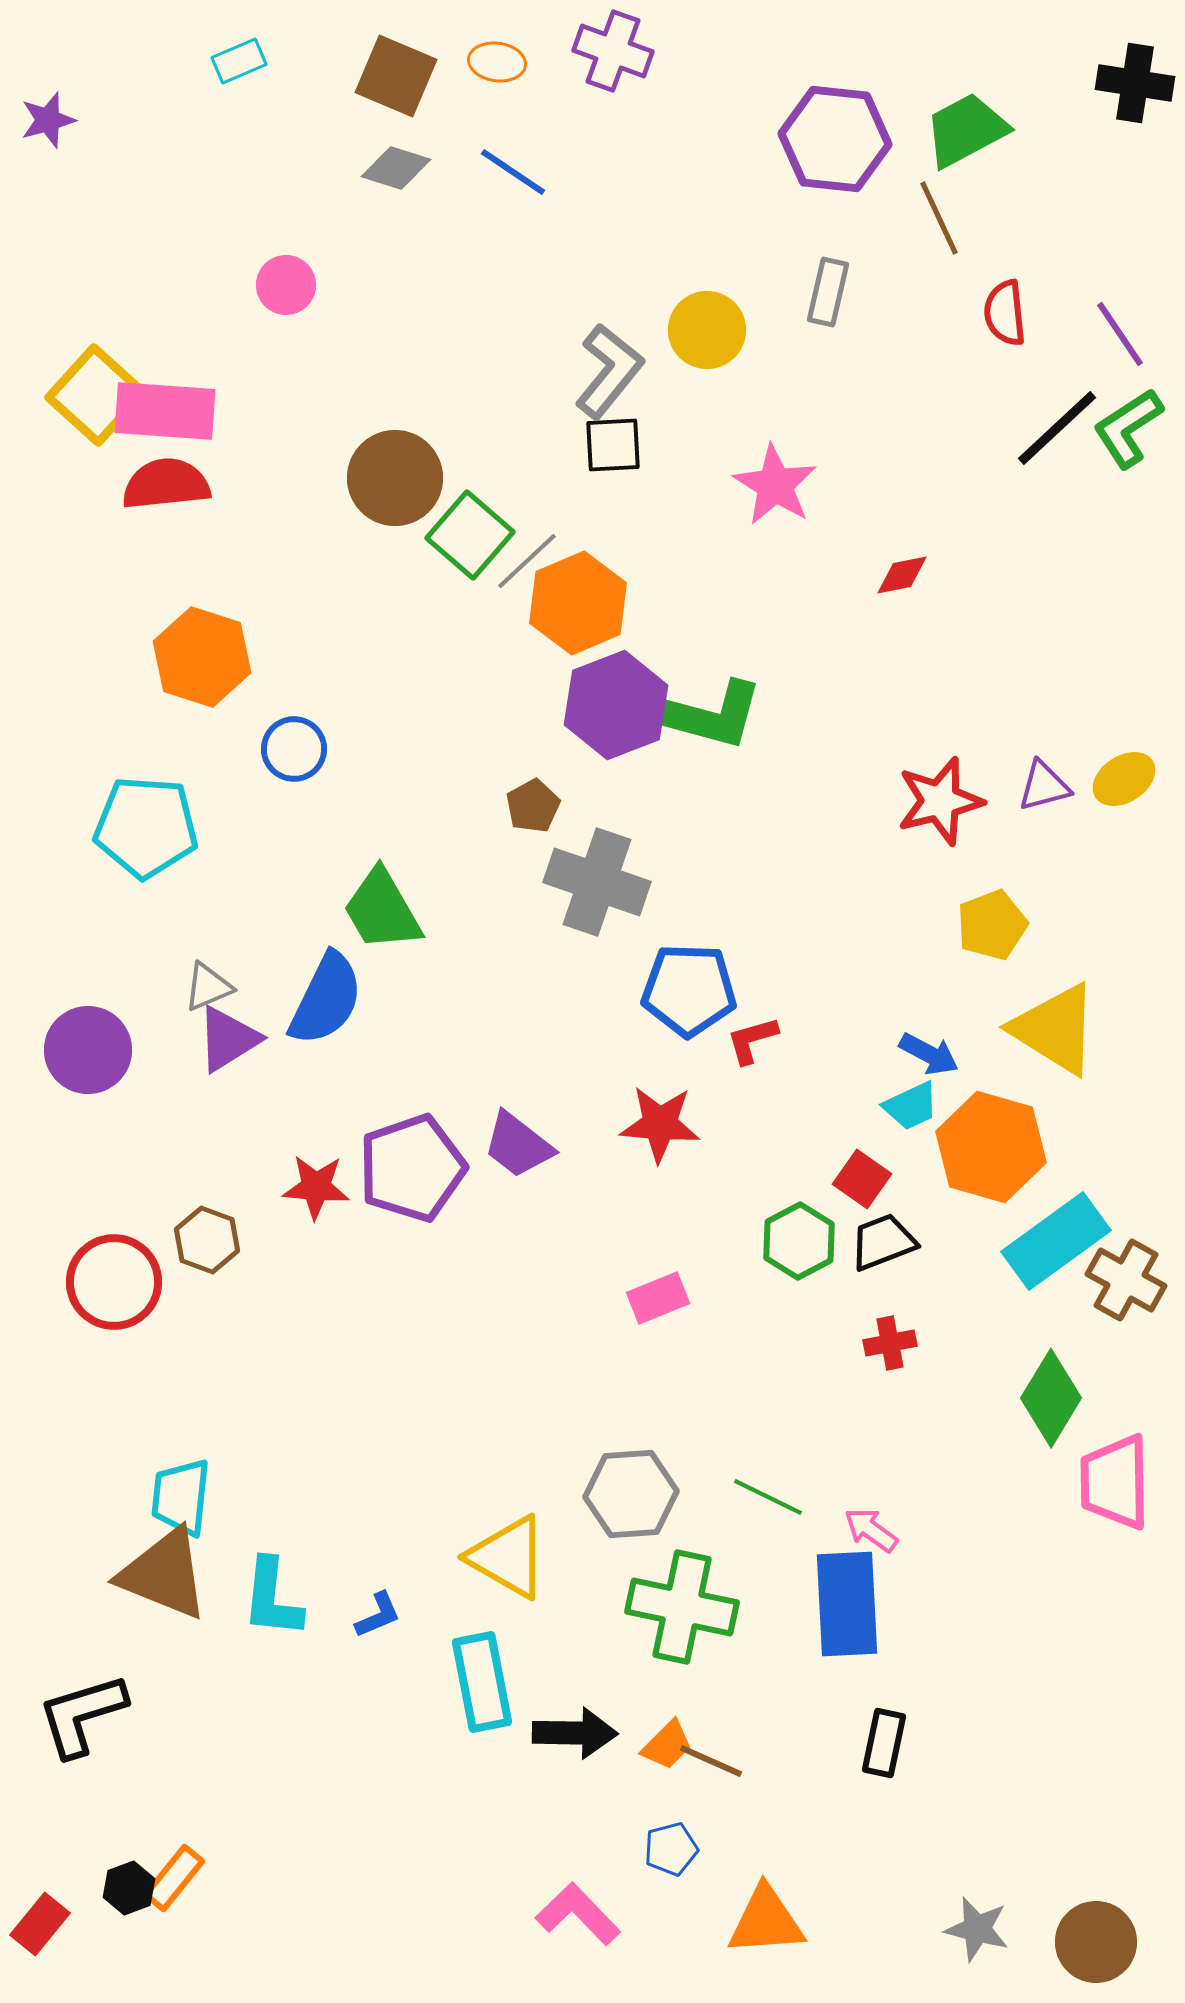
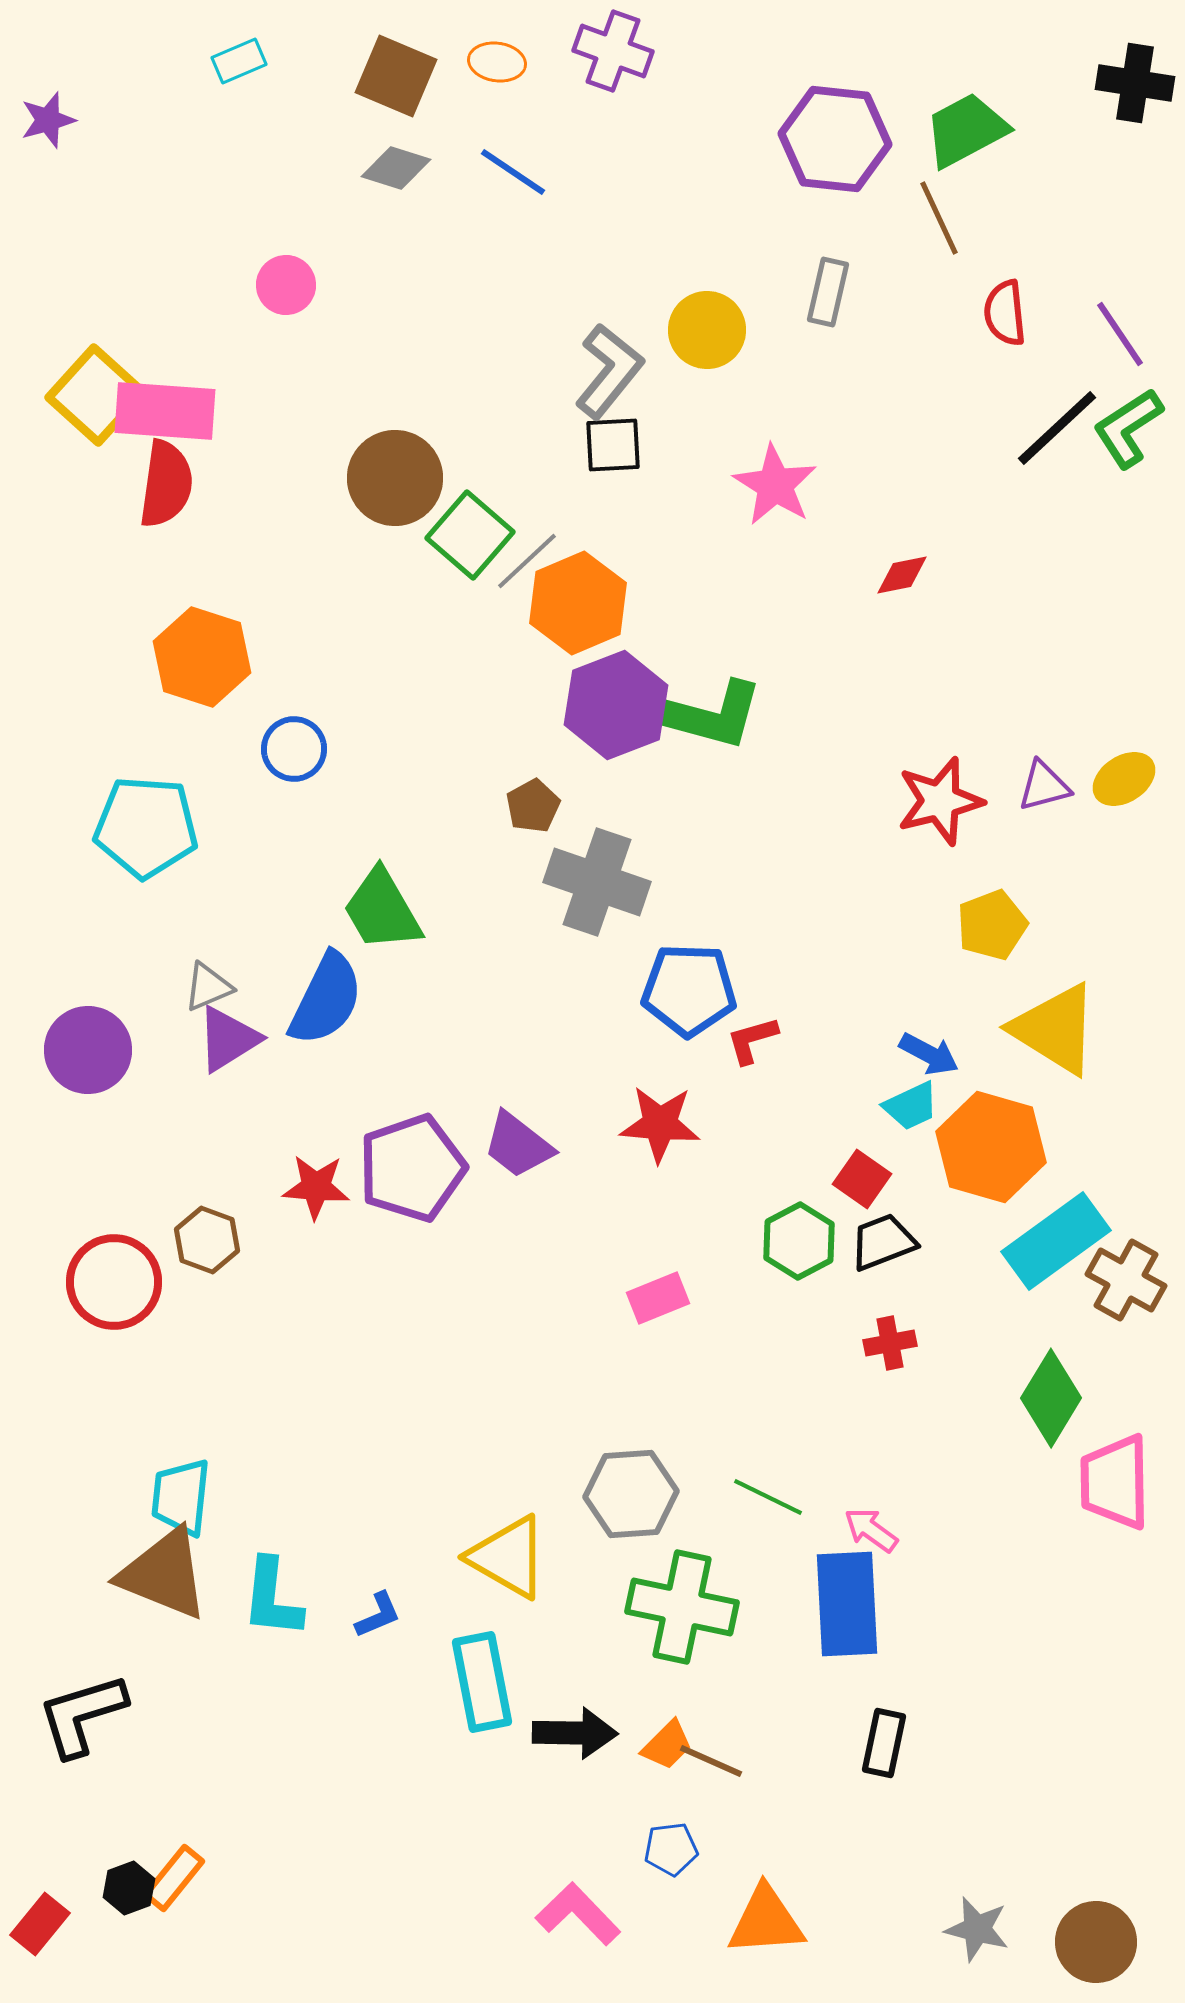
red semicircle at (166, 484): rotated 104 degrees clockwise
blue pentagon at (671, 1849): rotated 8 degrees clockwise
